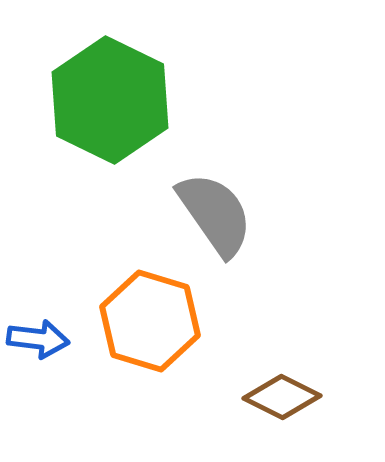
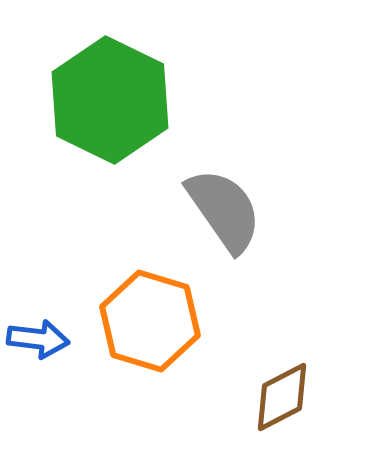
gray semicircle: moved 9 px right, 4 px up
brown diamond: rotated 54 degrees counterclockwise
